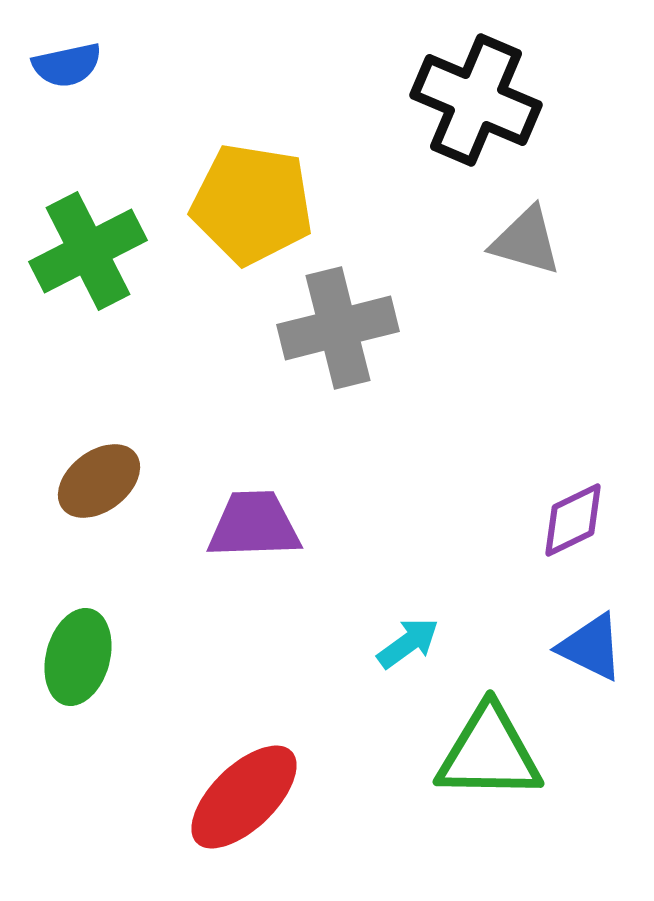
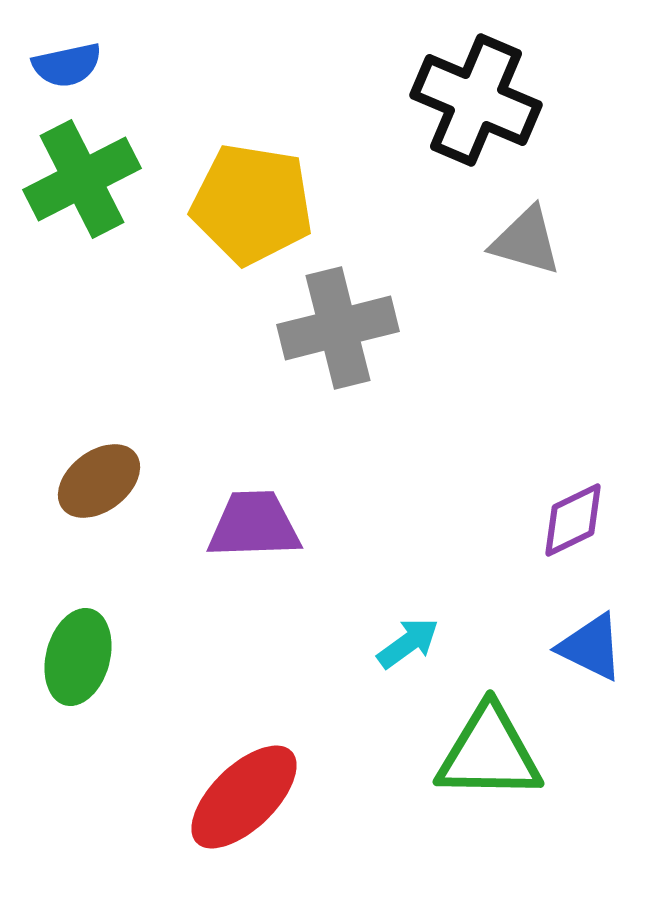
green cross: moved 6 px left, 72 px up
